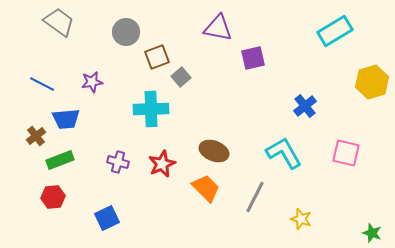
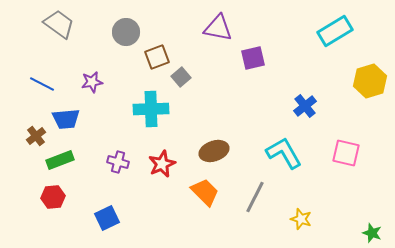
gray trapezoid: moved 2 px down
yellow hexagon: moved 2 px left, 1 px up
brown ellipse: rotated 40 degrees counterclockwise
orange trapezoid: moved 1 px left, 4 px down
